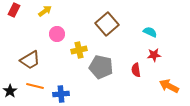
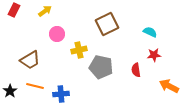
brown square: rotated 15 degrees clockwise
